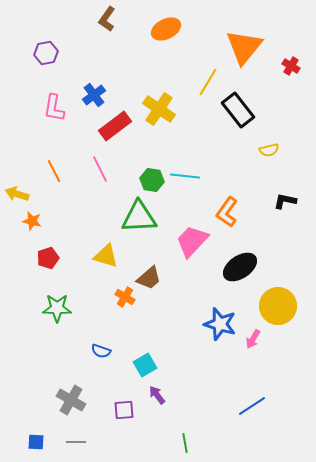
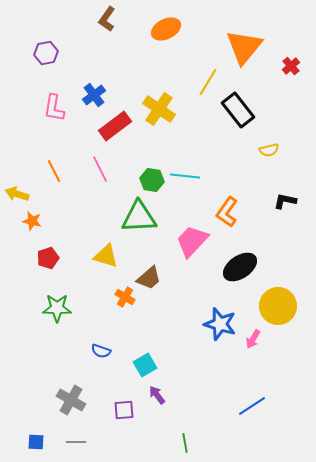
red cross: rotated 18 degrees clockwise
